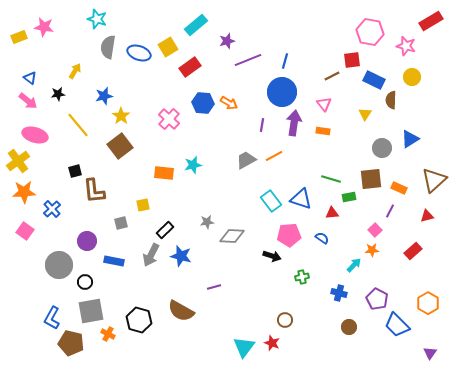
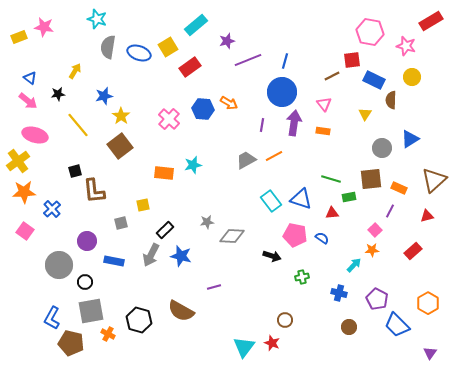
blue hexagon at (203, 103): moved 6 px down
pink pentagon at (289, 235): moved 6 px right; rotated 15 degrees clockwise
